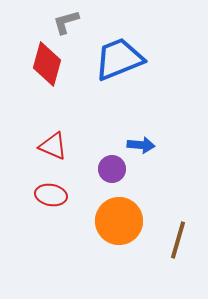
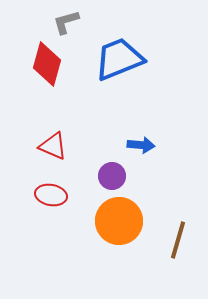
purple circle: moved 7 px down
